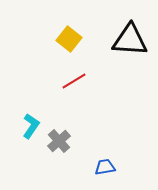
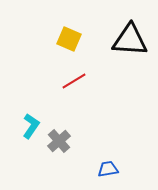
yellow square: rotated 15 degrees counterclockwise
blue trapezoid: moved 3 px right, 2 px down
